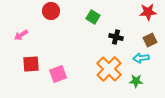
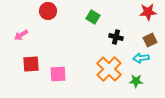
red circle: moved 3 px left
pink square: rotated 18 degrees clockwise
